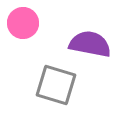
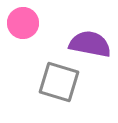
gray square: moved 3 px right, 3 px up
